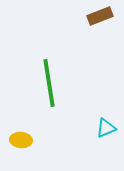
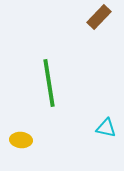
brown rectangle: moved 1 px left, 1 px down; rotated 25 degrees counterclockwise
cyan triangle: rotated 35 degrees clockwise
